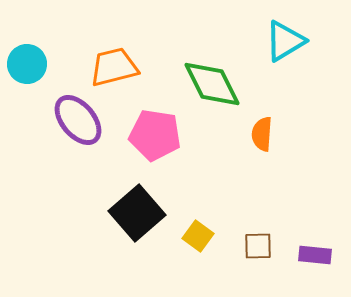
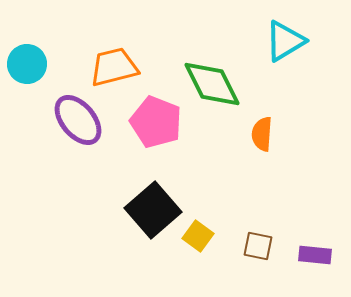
pink pentagon: moved 1 px right, 13 px up; rotated 12 degrees clockwise
black square: moved 16 px right, 3 px up
brown square: rotated 12 degrees clockwise
